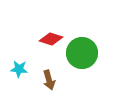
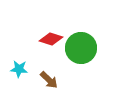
green circle: moved 1 px left, 5 px up
brown arrow: rotated 30 degrees counterclockwise
